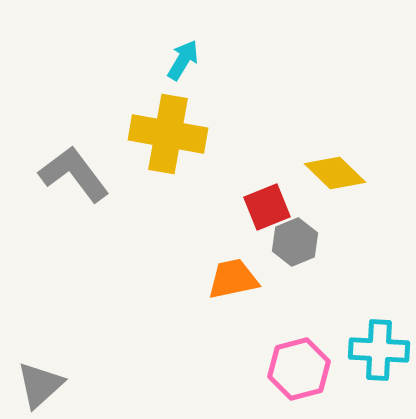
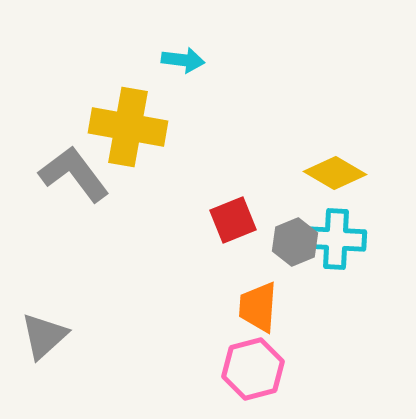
cyan arrow: rotated 66 degrees clockwise
yellow cross: moved 40 px left, 7 px up
yellow diamond: rotated 14 degrees counterclockwise
red square: moved 34 px left, 13 px down
orange trapezoid: moved 25 px right, 28 px down; rotated 74 degrees counterclockwise
cyan cross: moved 43 px left, 111 px up
pink hexagon: moved 46 px left
gray triangle: moved 4 px right, 49 px up
